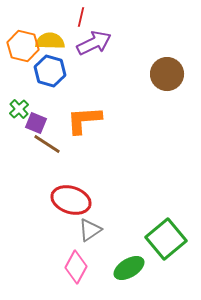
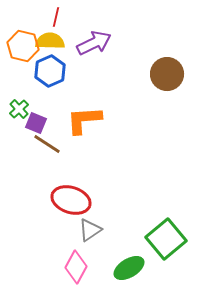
red line: moved 25 px left
blue hexagon: rotated 20 degrees clockwise
